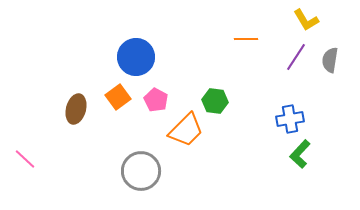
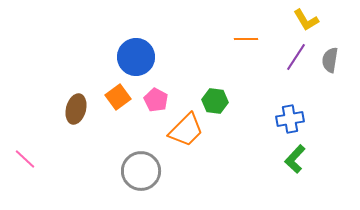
green L-shape: moved 5 px left, 5 px down
